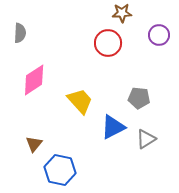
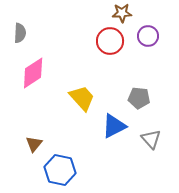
purple circle: moved 11 px left, 1 px down
red circle: moved 2 px right, 2 px up
pink diamond: moved 1 px left, 7 px up
yellow trapezoid: moved 2 px right, 3 px up
blue triangle: moved 1 px right, 1 px up
gray triangle: moved 5 px right; rotated 40 degrees counterclockwise
